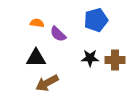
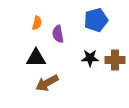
orange semicircle: rotated 96 degrees clockwise
purple semicircle: rotated 36 degrees clockwise
